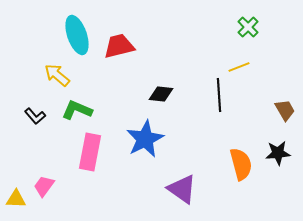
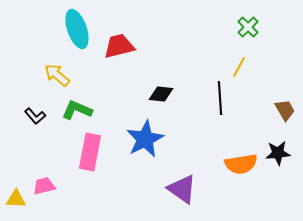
cyan ellipse: moved 6 px up
yellow line: rotated 40 degrees counterclockwise
black line: moved 1 px right, 3 px down
orange semicircle: rotated 96 degrees clockwise
pink trapezoid: rotated 40 degrees clockwise
